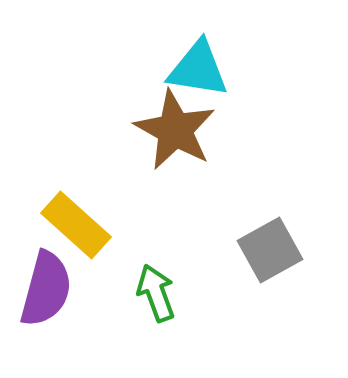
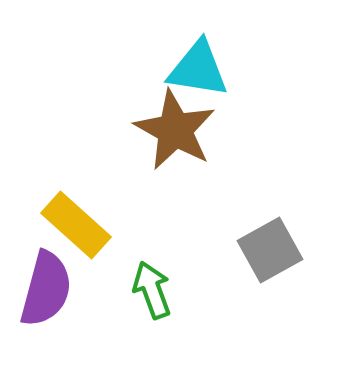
green arrow: moved 4 px left, 3 px up
